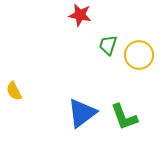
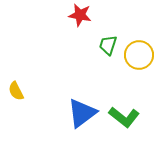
yellow semicircle: moved 2 px right
green L-shape: rotated 32 degrees counterclockwise
